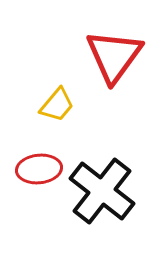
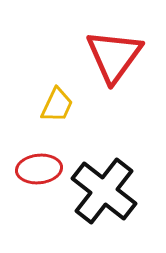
yellow trapezoid: rotated 15 degrees counterclockwise
black cross: moved 2 px right
